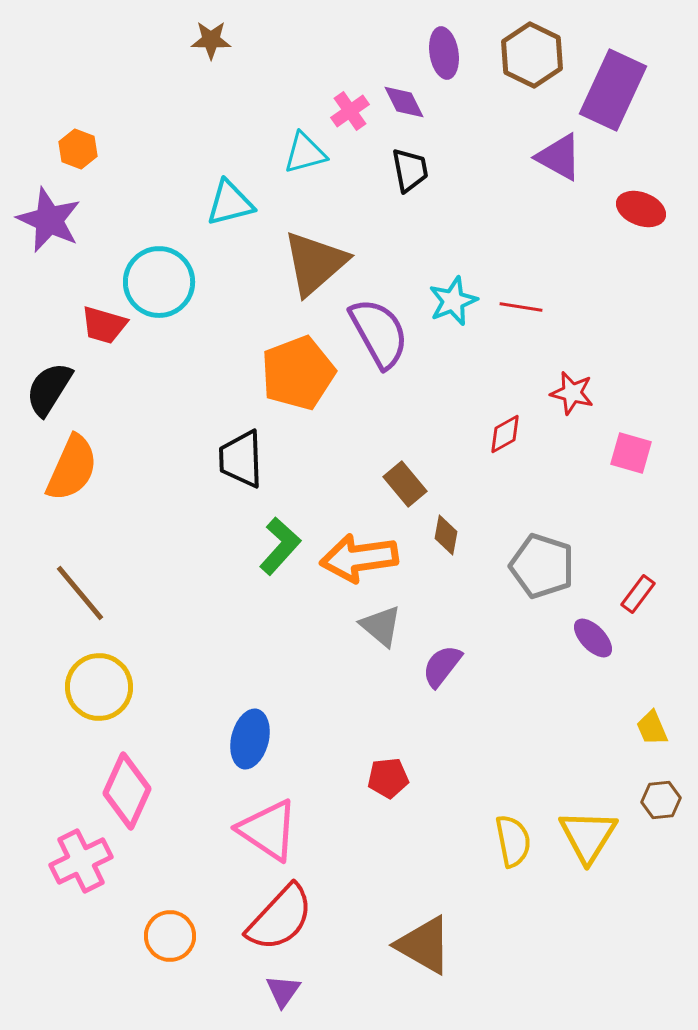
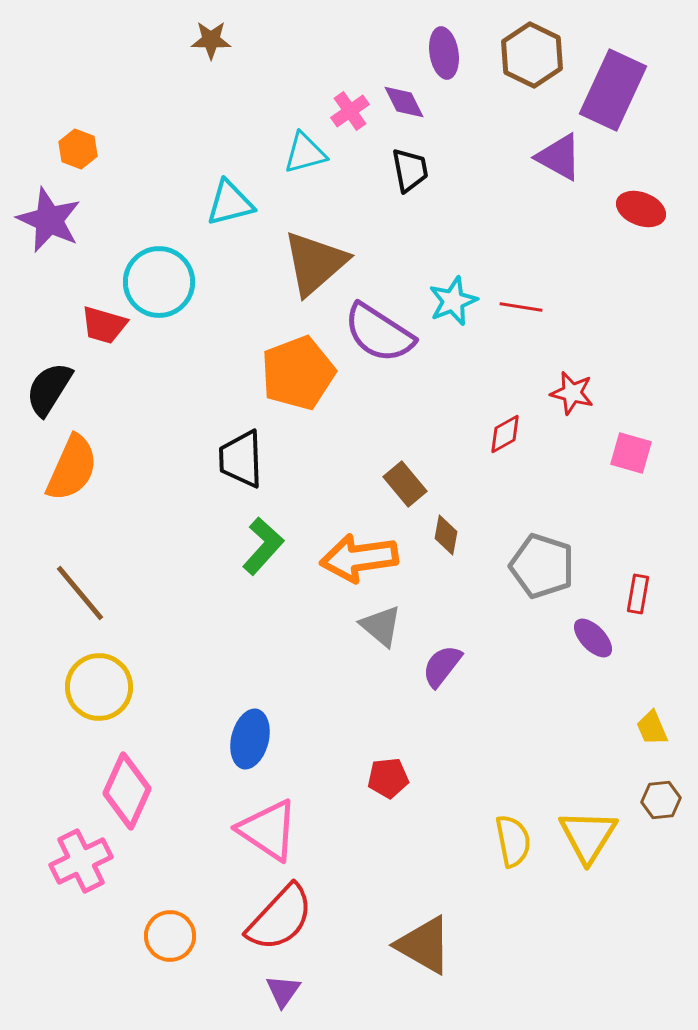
purple semicircle at (379, 333): rotated 152 degrees clockwise
green L-shape at (280, 546): moved 17 px left
red rectangle at (638, 594): rotated 27 degrees counterclockwise
